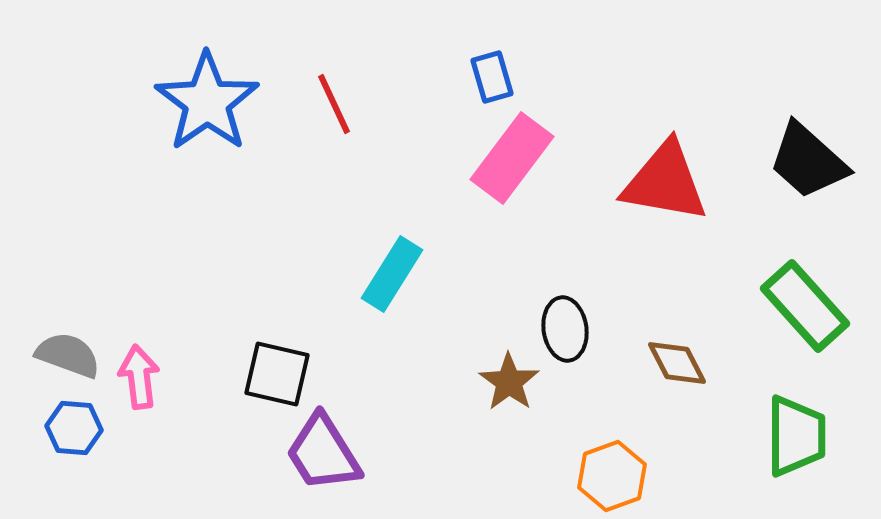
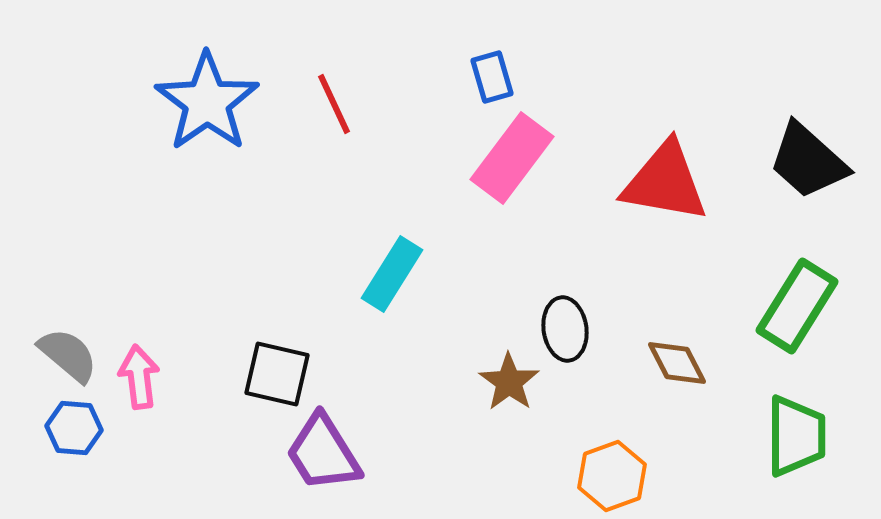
green rectangle: moved 8 px left; rotated 74 degrees clockwise
gray semicircle: rotated 20 degrees clockwise
